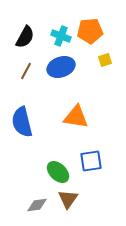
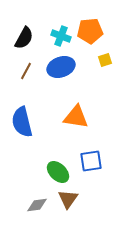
black semicircle: moved 1 px left, 1 px down
